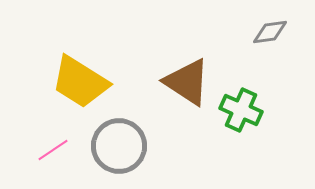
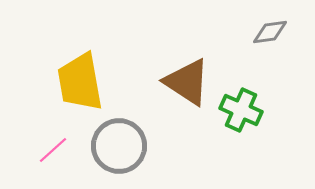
yellow trapezoid: rotated 48 degrees clockwise
pink line: rotated 8 degrees counterclockwise
